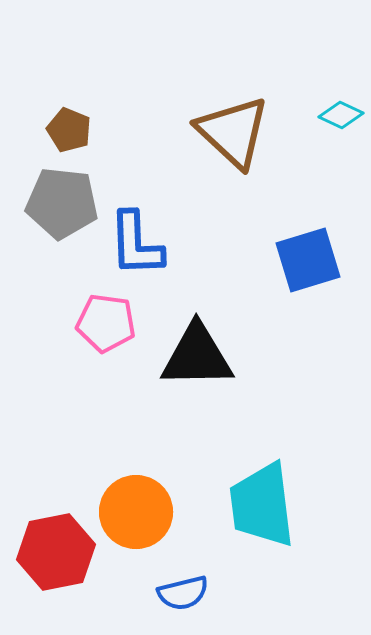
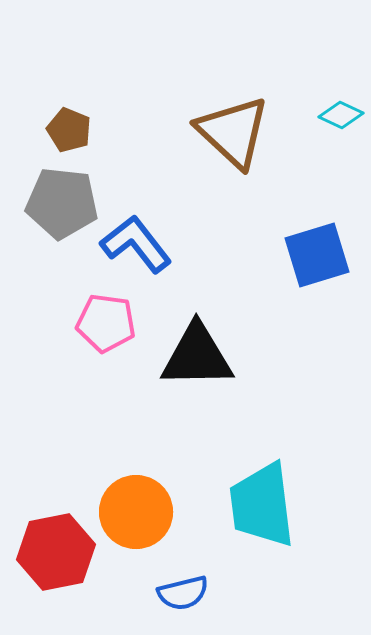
blue L-shape: rotated 144 degrees clockwise
blue square: moved 9 px right, 5 px up
